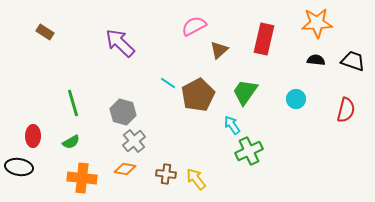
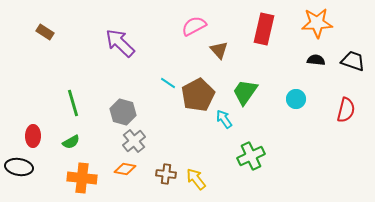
red rectangle: moved 10 px up
brown triangle: rotated 30 degrees counterclockwise
cyan arrow: moved 8 px left, 6 px up
green cross: moved 2 px right, 5 px down
